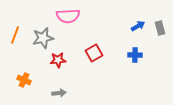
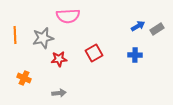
gray rectangle: moved 3 px left, 1 px down; rotated 72 degrees clockwise
orange line: rotated 24 degrees counterclockwise
red star: moved 1 px right, 1 px up
orange cross: moved 2 px up
